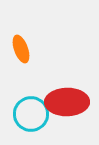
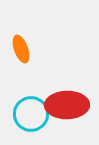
red ellipse: moved 3 px down
